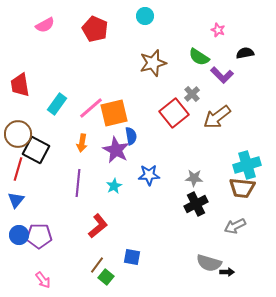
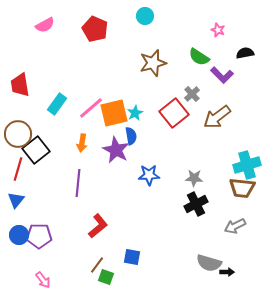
black square: rotated 24 degrees clockwise
cyan star: moved 21 px right, 73 px up
green square: rotated 21 degrees counterclockwise
